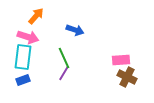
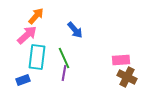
blue arrow: rotated 30 degrees clockwise
pink arrow: moved 1 px left, 2 px up; rotated 60 degrees counterclockwise
cyan rectangle: moved 14 px right
purple line: rotated 21 degrees counterclockwise
